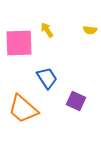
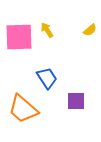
yellow semicircle: rotated 48 degrees counterclockwise
pink square: moved 6 px up
purple square: rotated 24 degrees counterclockwise
